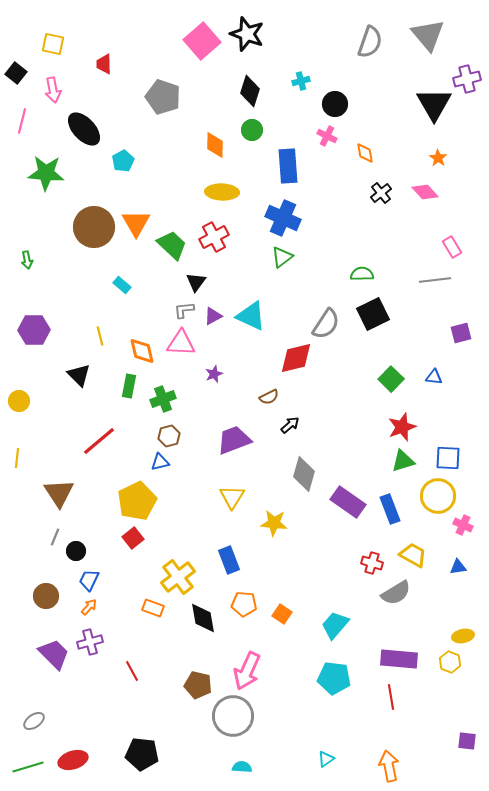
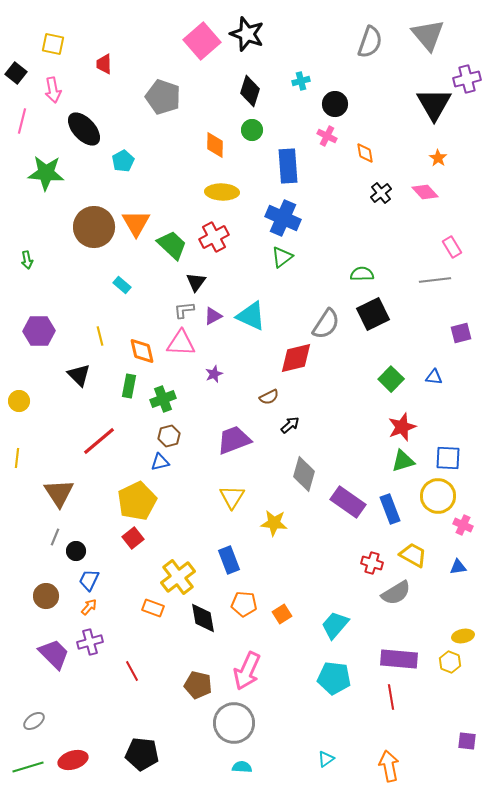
purple hexagon at (34, 330): moved 5 px right, 1 px down
orange square at (282, 614): rotated 24 degrees clockwise
gray circle at (233, 716): moved 1 px right, 7 px down
